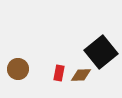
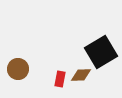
black square: rotated 8 degrees clockwise
red rectangle: moved 1 px right, 6 px down
